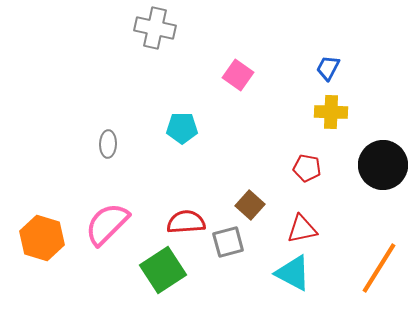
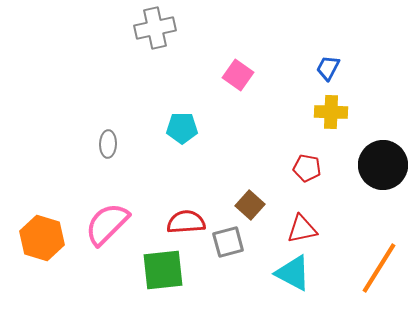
gray cross: rotated 24 degrees counterclockwise
green square: rotated 27 degrees clockwise
